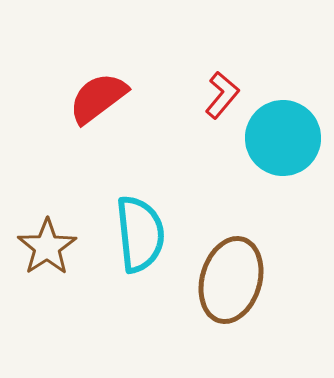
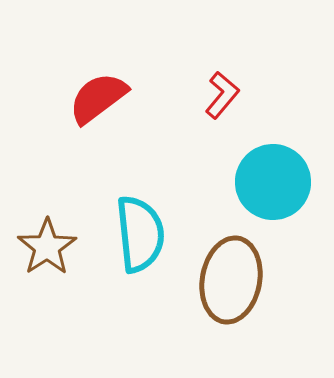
cyan circle: moved 10 px left, 44 px down
brown ellipse: rotated 6 degrees counterclockwise
